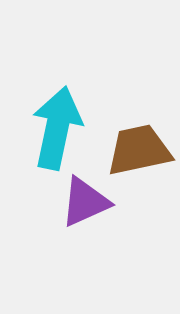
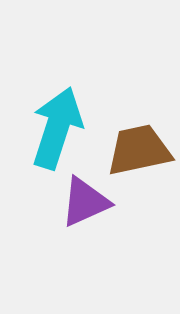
cyan arrow: rotated 6 degrees clockwise
